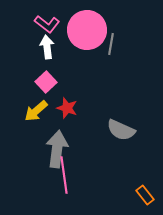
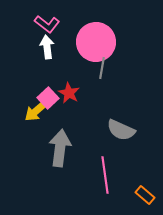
pink circle: moved 9 px right, 12 px down
gray line: moved 9 px left, 24 px down
pink square: moved 2 px right, 16 px down
red star: moved 2 px right, 15 px up; rotated 10 degrees clockwise
gray arrow: moved 3 px right, 1 px up
pink line: moved 41 px right
orange rectangle: rotated 12 degrees counterclockwise
